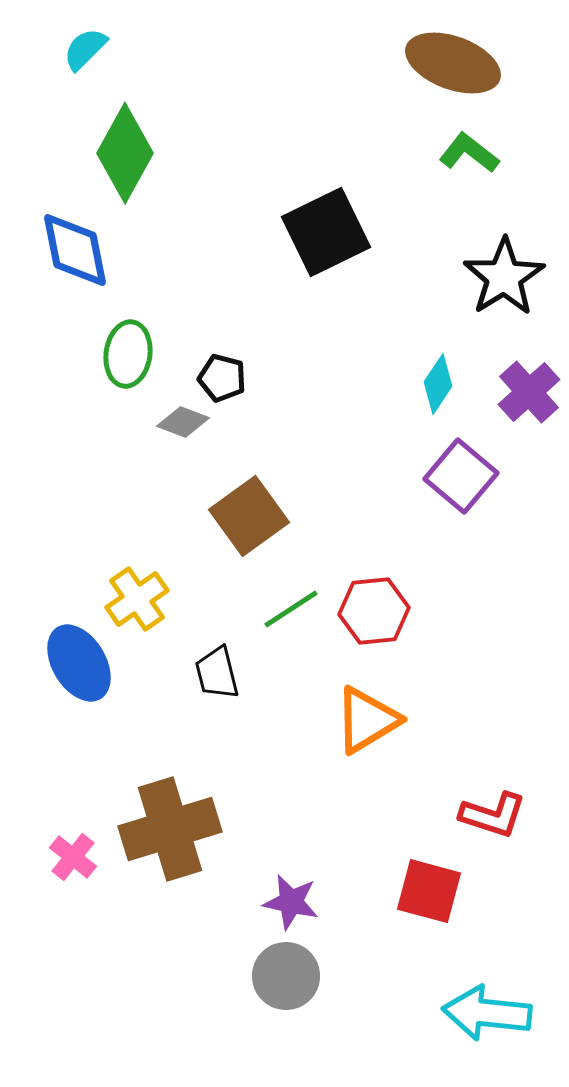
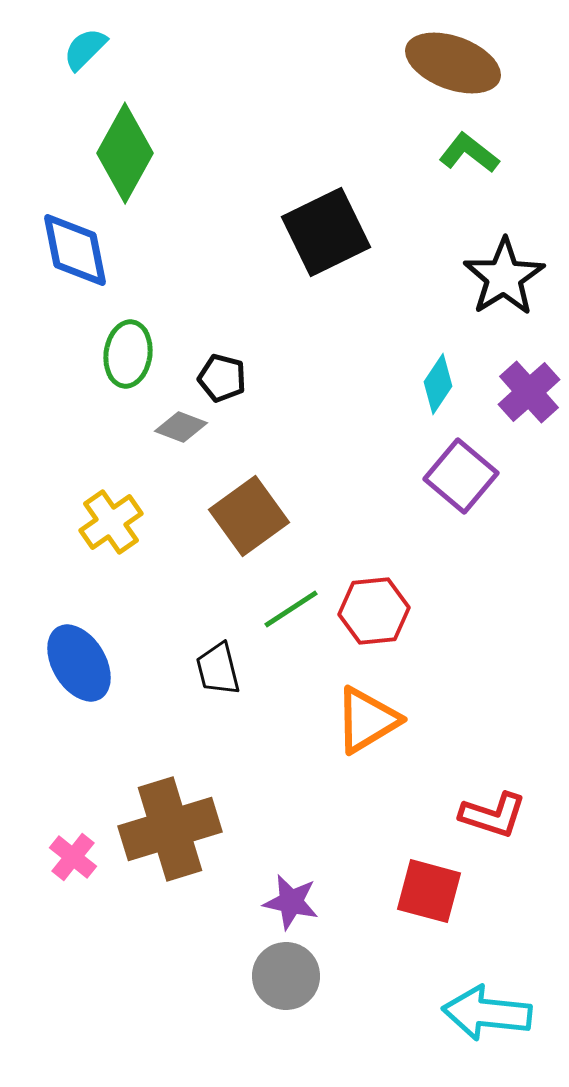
gray diamond: moved 2 px left, 5 px down
yellow cross: moved 26 px left, 77 px up
black trapezoid: moved 1 px right, 4 px up
